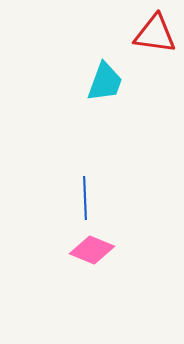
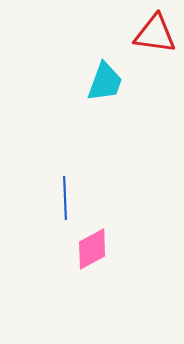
blue line: moved 20 px left
pink diamond: moved 1 px up; rotated 51 degrees counterclockwise
